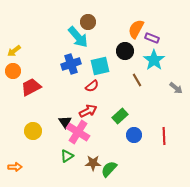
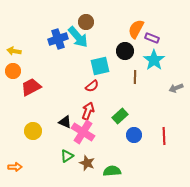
brown circle: moved 2 px left
yellow arrow: rotated 48 degrees clockwise
blue cross: moved 13 px left, 25 px up
brown line: moved 2 px left, 3 px up; rotated 32 degrees clockwise
gray arrow: rotated 120 degrees clockwise
red arrow: rotated 42 degrees counterclockwise
black triangle: rotated 32 degrees counterclockwise
pink cross: moved 5 px right
brown star: moved 6 px left; rotated 21 degrees clockwise
green semicircle: moved 3 px right, 2 px down; rotated 42 degrees clockwise
